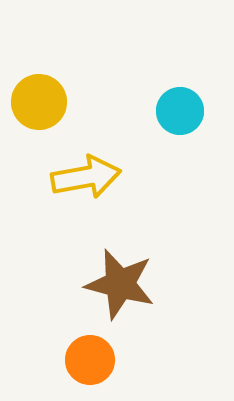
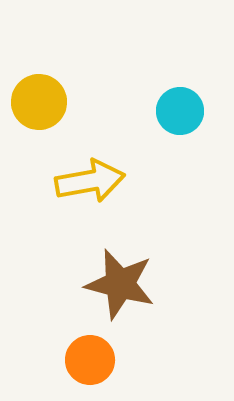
yellow arrow: moved 4 px right, 4 px down
